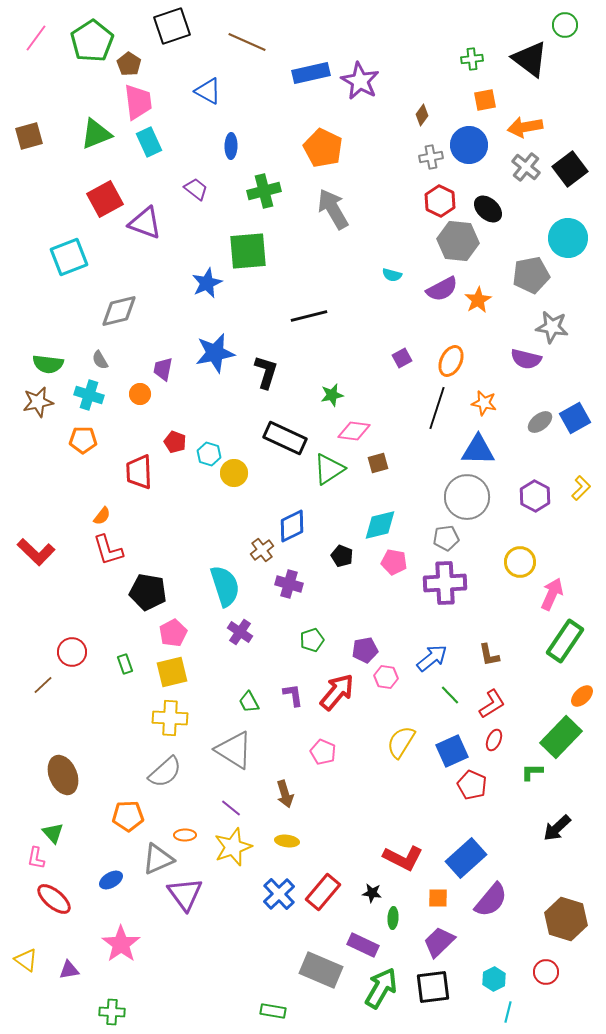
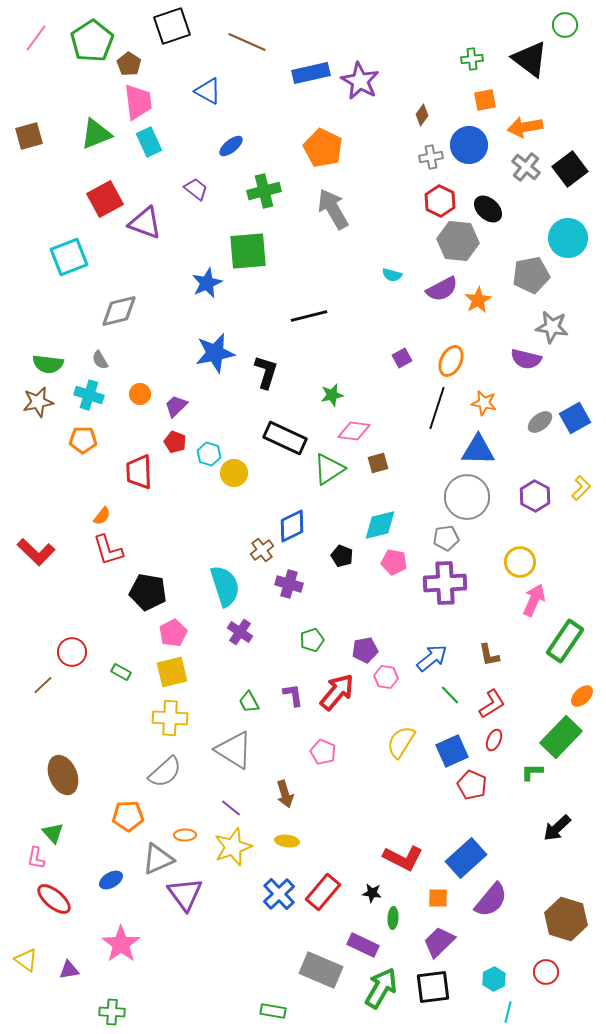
blue ellipse at (231, 146): rotated 50 degrees clockwise
purple trapezoid at (163, 369): moved 13 px right, 37 px down; rotated 35 degrees clockwise
pink arrow at (552, 594): moved 18 px left, 6 px down
green rectangle at (125, 664): moved 4 px left, 8 px down; rotated 42 degrees counterclockwise
